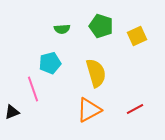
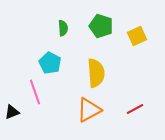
green semicircle: moved 1 px right, 1 px up; rotated 91 degrees counterclockwise
cyan pentagon: rotated 30 degrees counterclockwise
yellow semicircle: rotated 12 degrees clockwise
pink line: moved 2 px right, 3 px down
